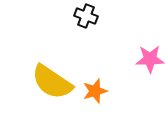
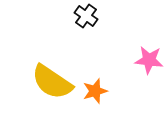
black cross: rotated 15 degrees clockwise
pink star: moved 1 px left, 1 px down; rotated 8 degrees clockwise
